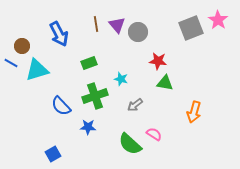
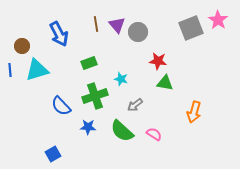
blue line: moved 1 px left, 7 px down; rotated 56 degrees clockwise
green semicircle: moved 8 px left, 13 px up
